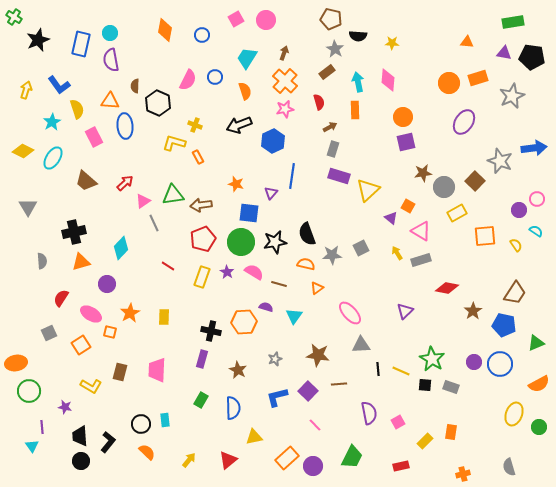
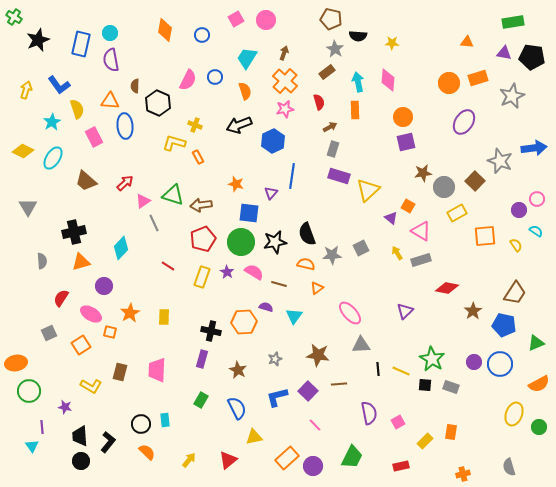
green triangle at (173, 195): rotated 25 degrees clockwise
purple circle at (107, 284): moved 3 px left, 2 px down
blue semicircle at (233, 408): moved 4 px right; rotated 25 degrees counterclockwise
